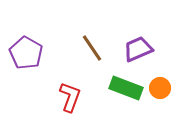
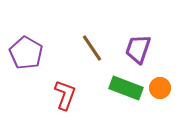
purple trapezoid: rotated 48 degrees counterclockwise
red L-shape: moved 5 px left, 2 px up
